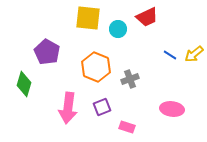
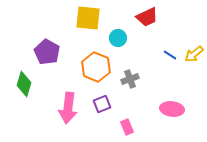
cyan circle: moved 9 px down
purple square: moved 3 px up
pink rectangle: rotated 49 degrees clockwise
